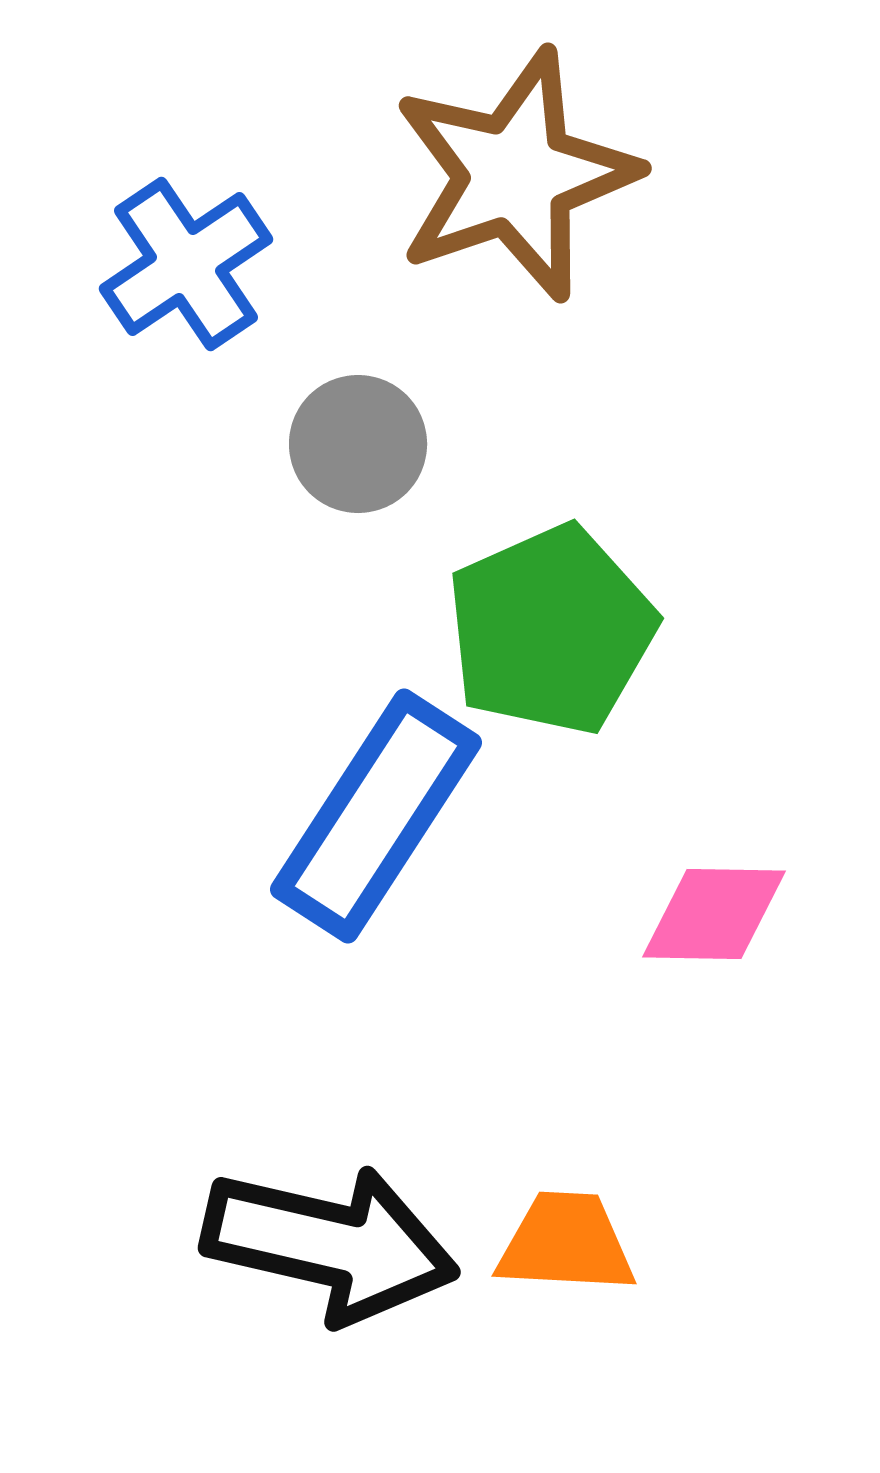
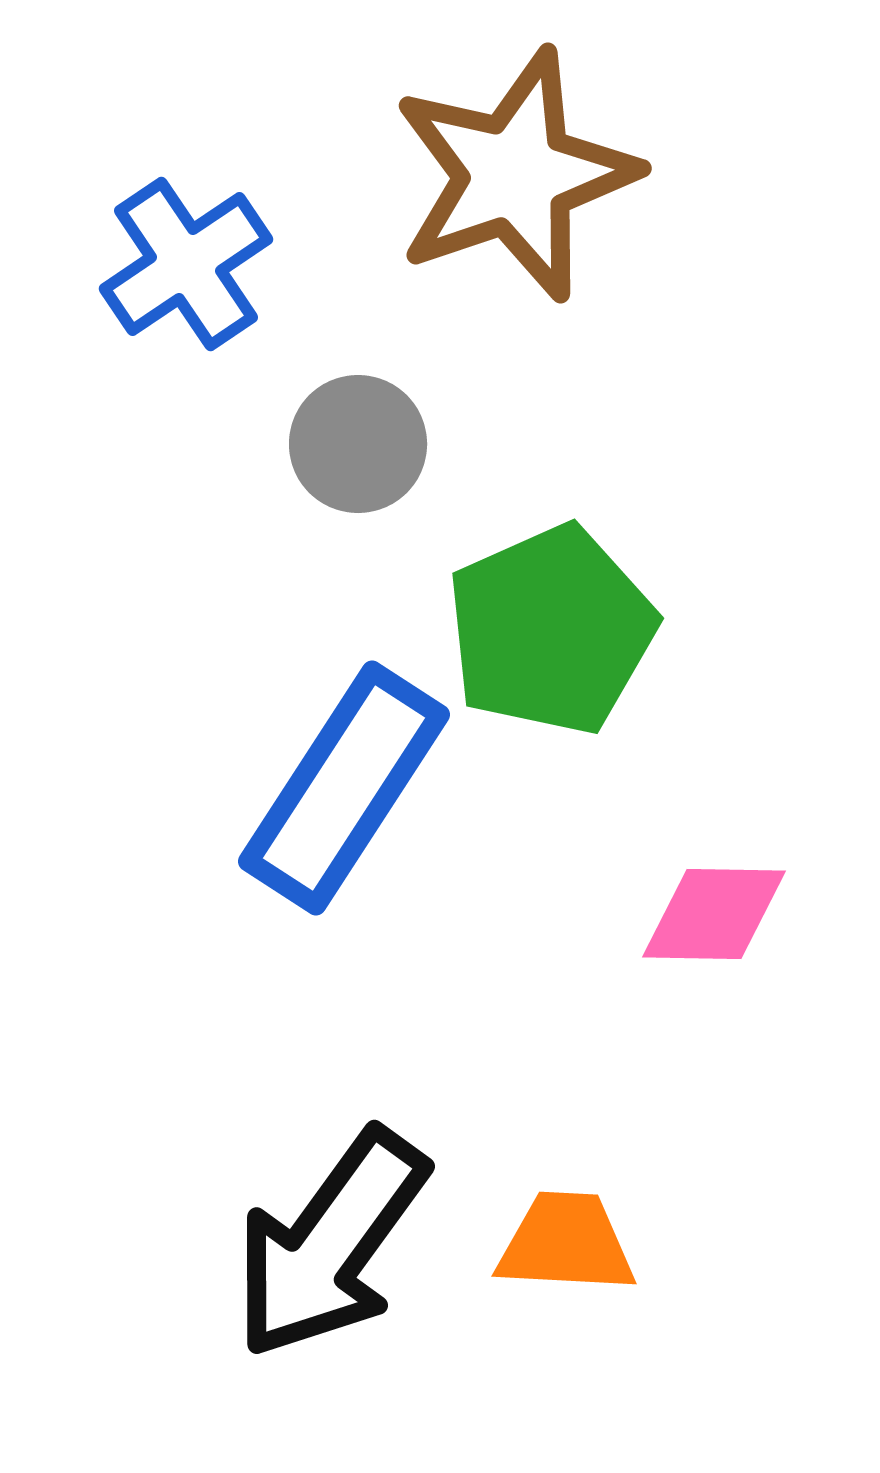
blue rectangle: moved 32 px left, 28 px up
black arrow: rotated 113 degrees clockwise
